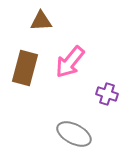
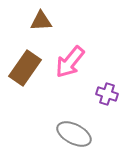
brown rectangle: rotated 20 degrees clockwise
